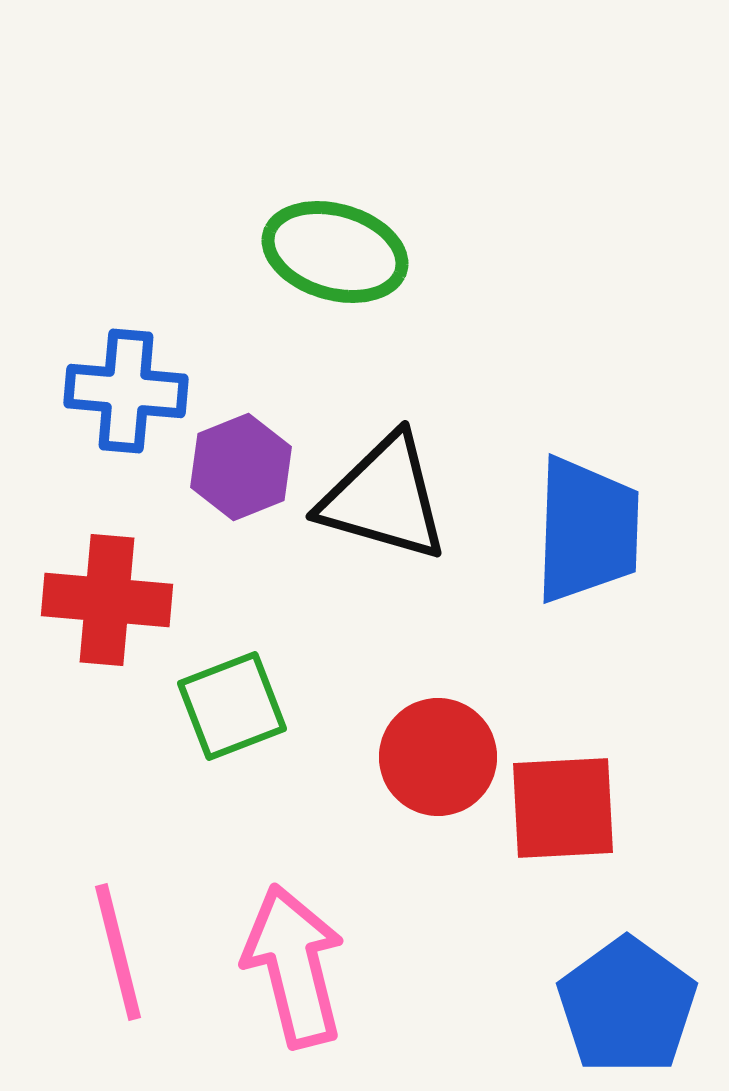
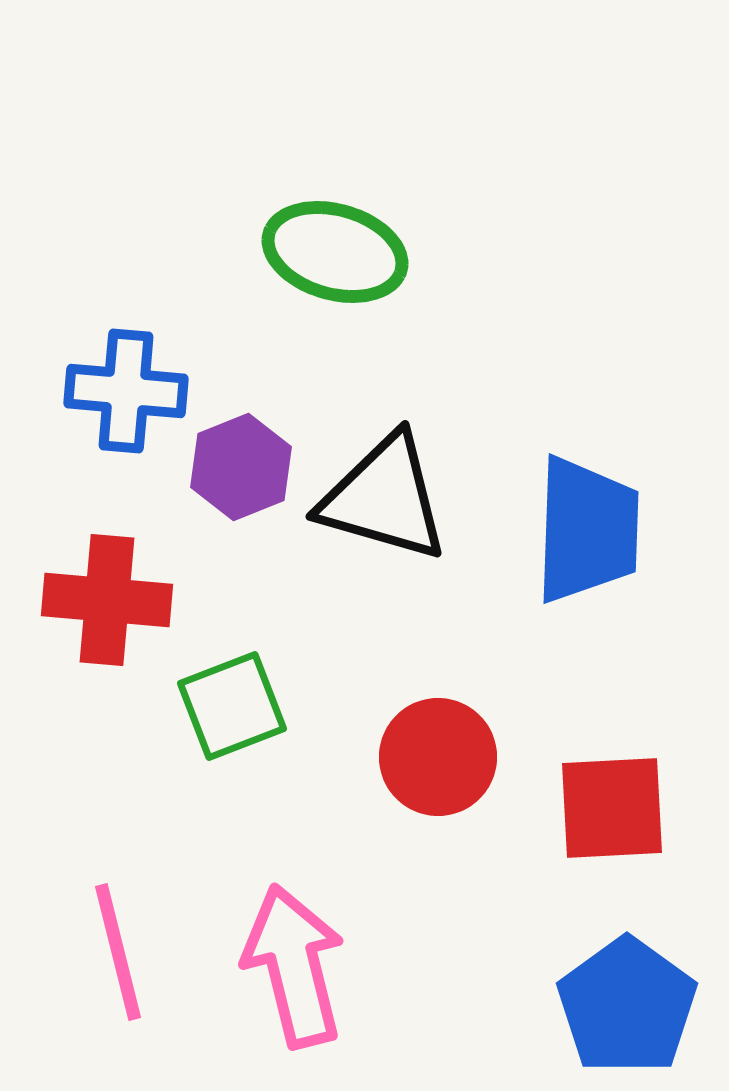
red square: moved 49 px right
